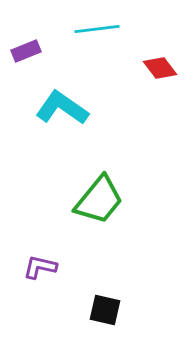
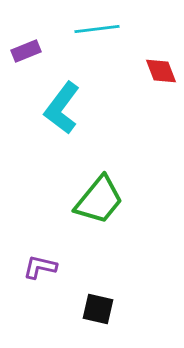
red diamond: moved 1 px right, 3 px down; rotated 16 degrees clockwise
cyan L-shape: rotated 88 degrees counterclockwise
black square: moved 7 px left, 1 px up
